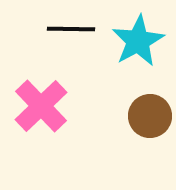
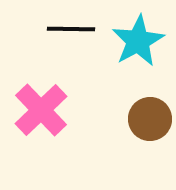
pink cross: moved 4 px down
brown circle: moved 3 px down
